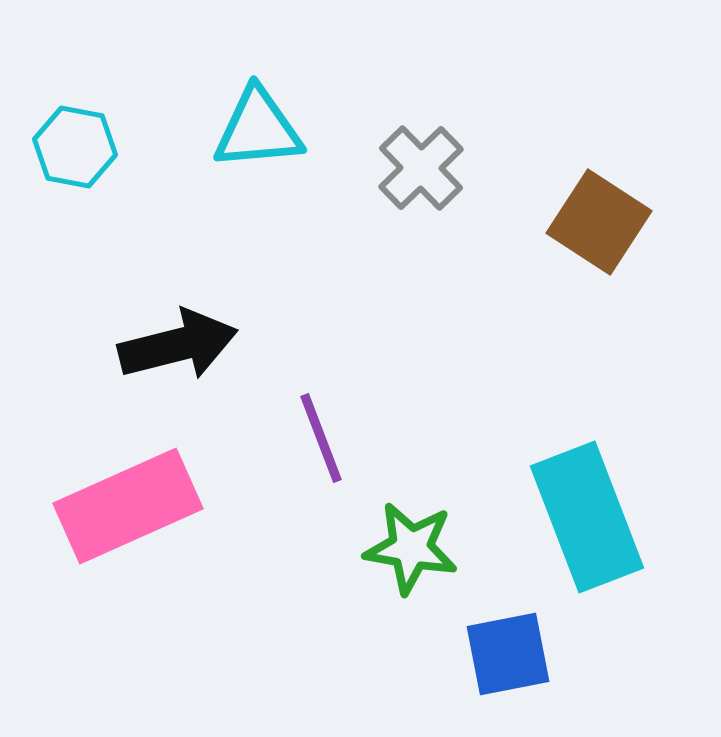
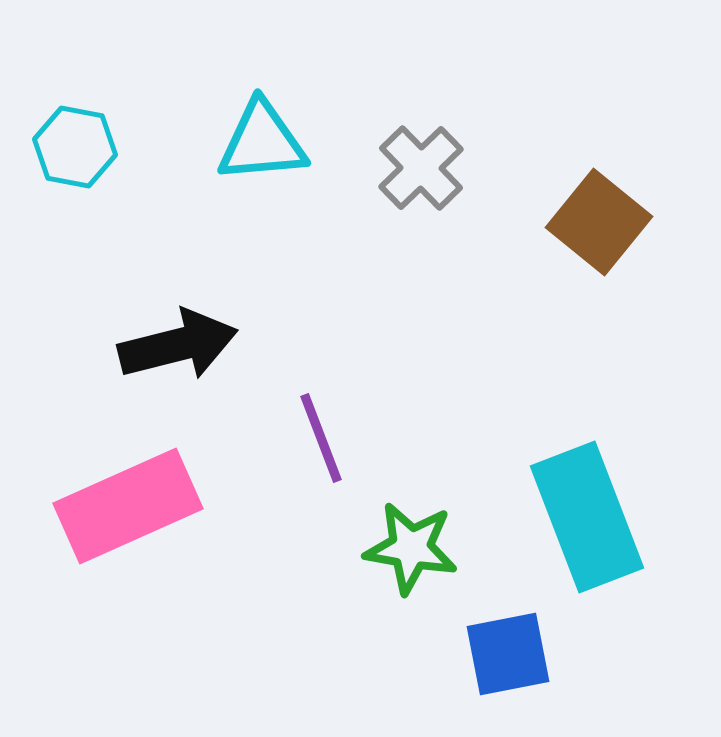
cyan triangle: moved 4 px right, 13 px down
brown square: rotated 6 degrees clockwise
